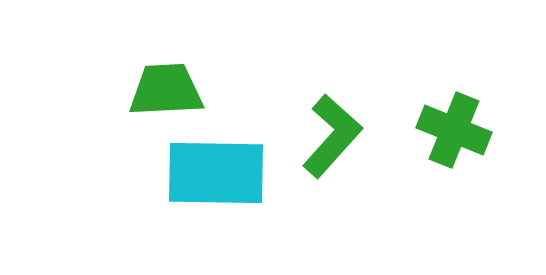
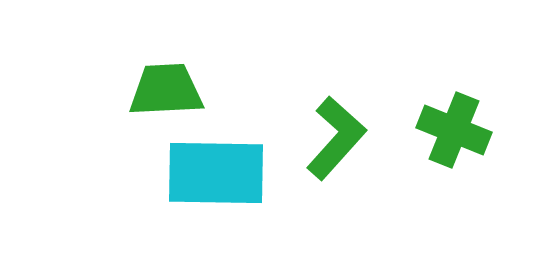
green L-shape: moved 4 px right, 2 px down
